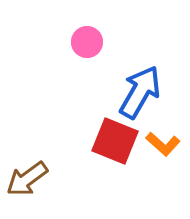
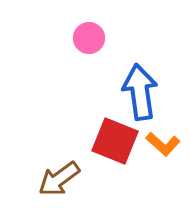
pink circle: moved 2 px right, 4 px up
blue arrow: rotated 38 degrees counterclockwise
brown arrow: moved 32 px right
